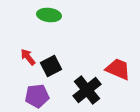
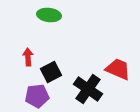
red arrow: rotated 36 degrees clockwise
black square: moved 6 px down
black cross: moved 1 px right, 1 px up; rotated 16 degrees counterclockwise
